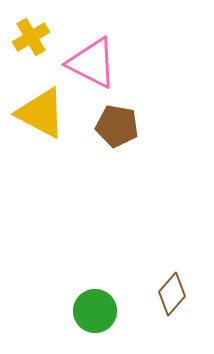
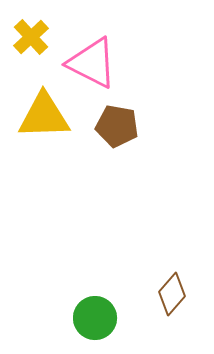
yellow cross: rotated 12 degrees counterclockwise
yellow triangle: moved 3 px right, 3 px down; rotated 30 degrees counterclockwise
green circle: moved 7 px down
